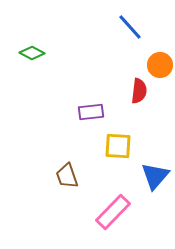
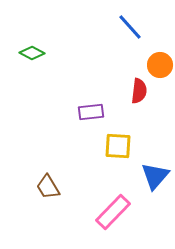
brown trapezoid: moved 19 px left, 11 px down; rotated 12 degrees counterclockwise
